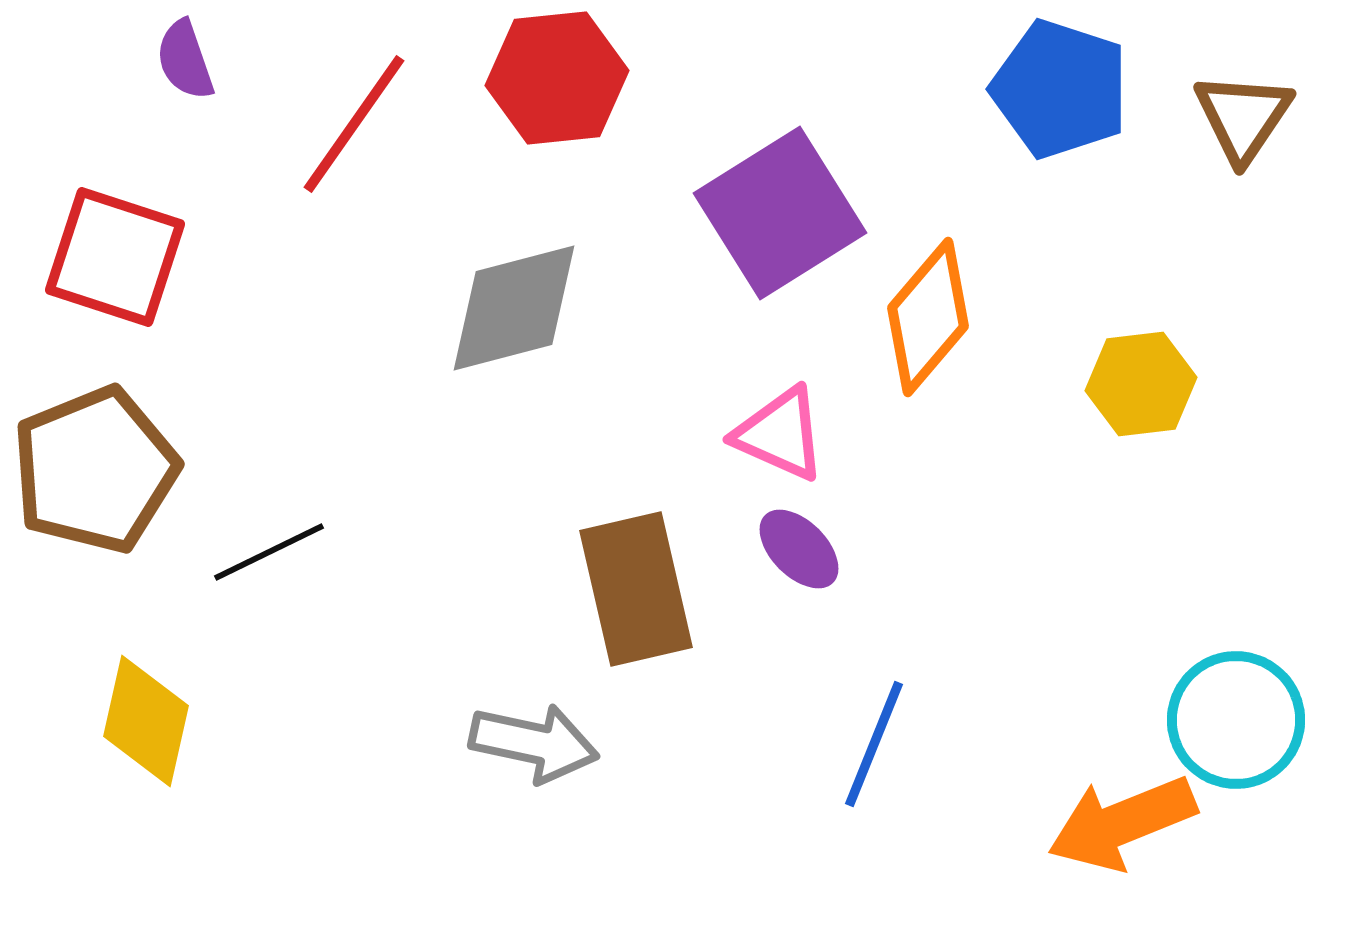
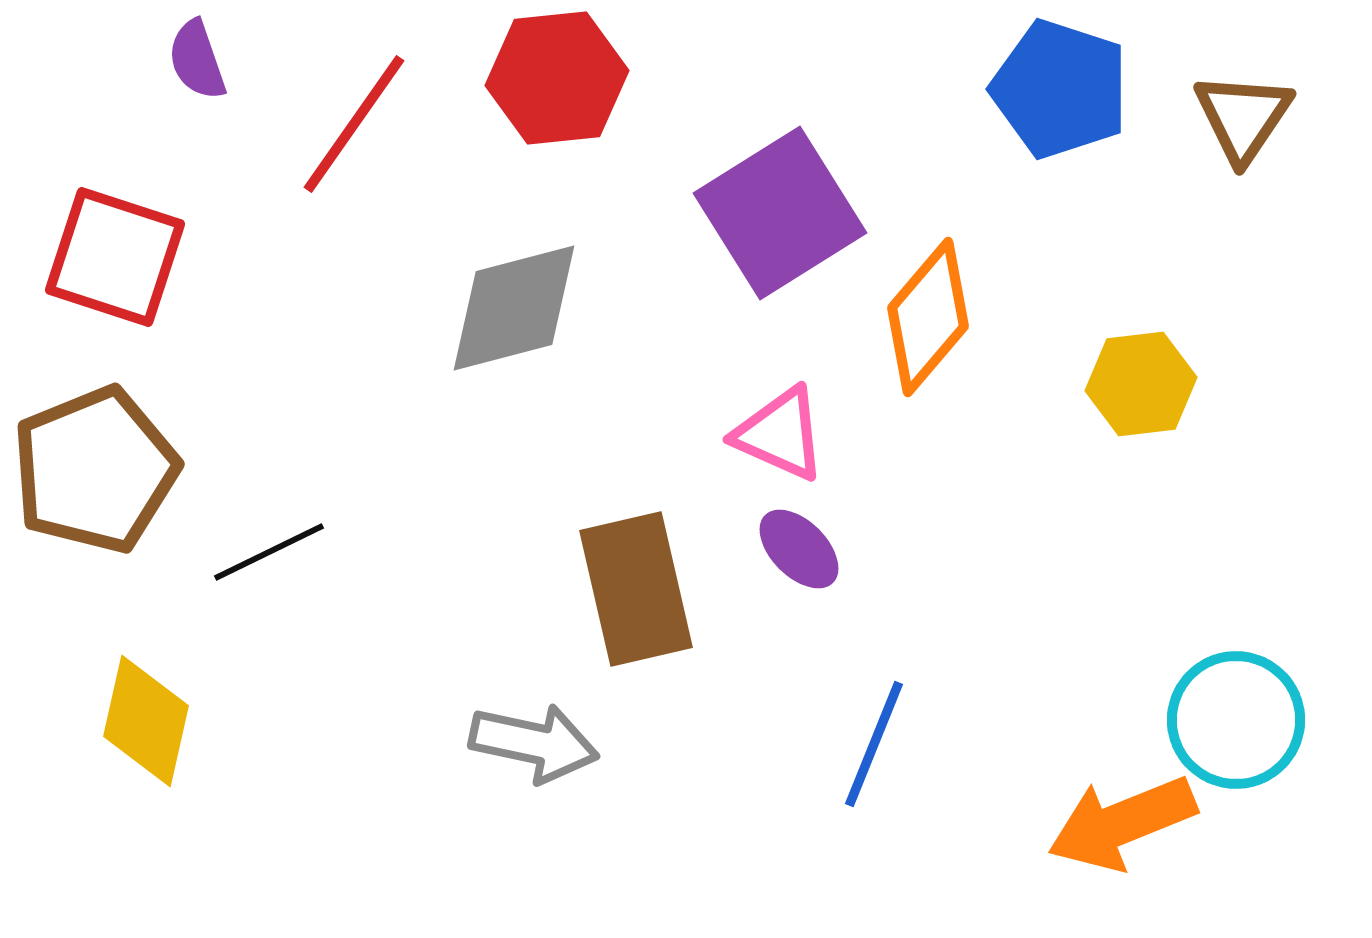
purple semicircle: moved 12 px right
